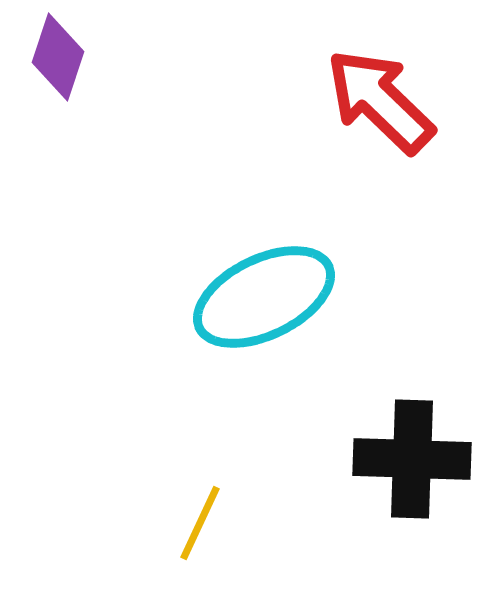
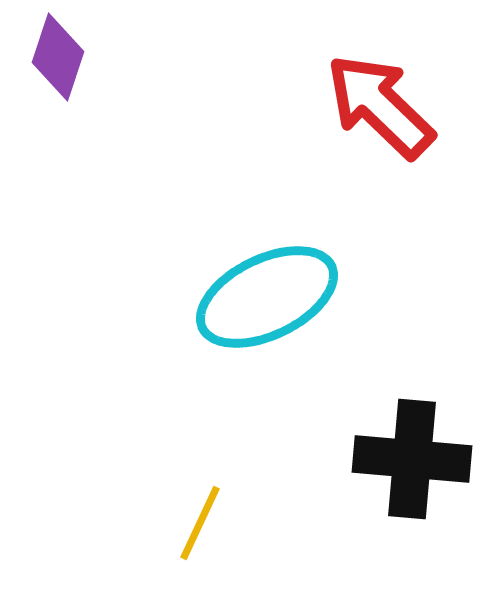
red arrow: moved 5 px down
cyan ellipse: moved 3 px right
black cross: rotated 3 degrees clockwise
